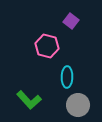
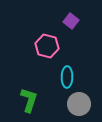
green L-shape: rotated 120 degrees counterclockwise
gray circle: moved 1 px right, 1 px up
